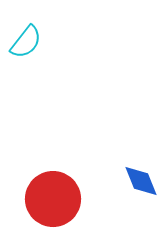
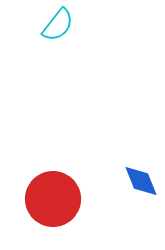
cyan semicircle: moved 32 px right, 17 px up
